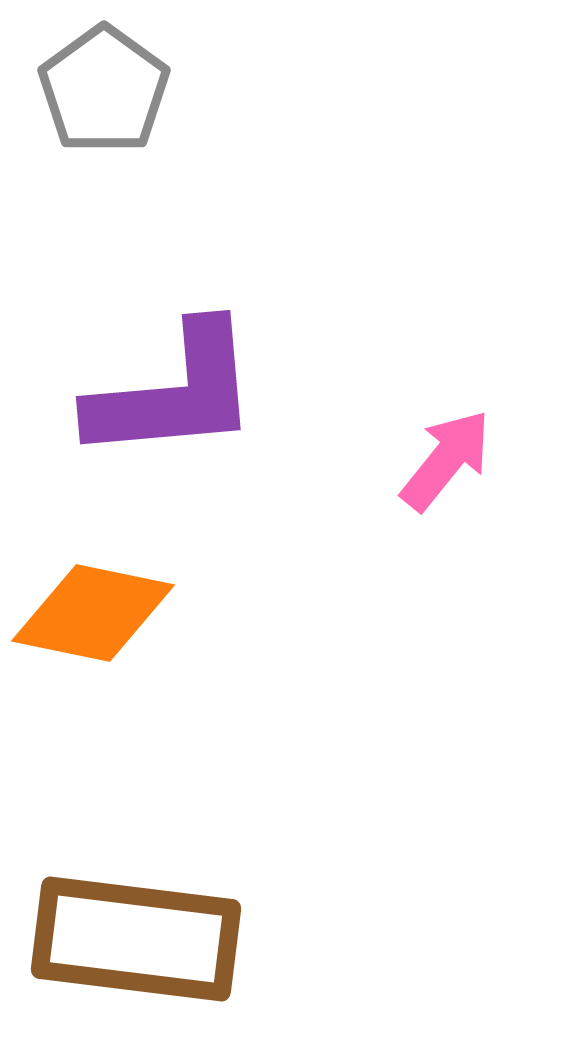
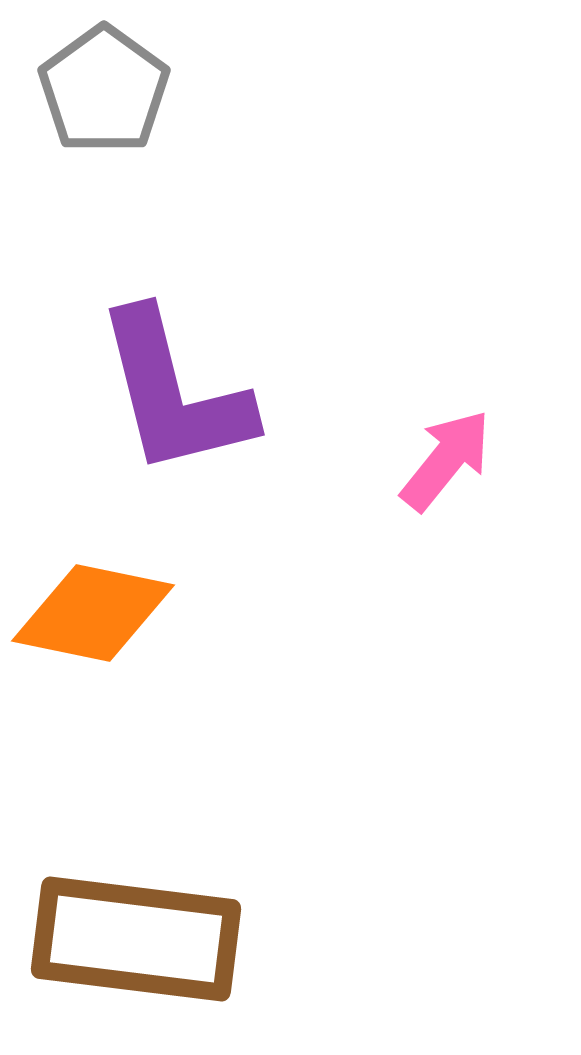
purple L-shape: rotated 81 degrees clockwise
